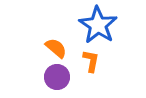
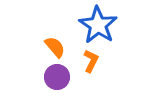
orange semicircle: moved 1 px left, 1 px up; rotated 10 degrees clockwise
orange L-shape: rotated 15 degrees clockwise
